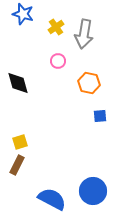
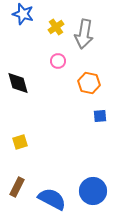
brown rectangle: moved 22 px down
